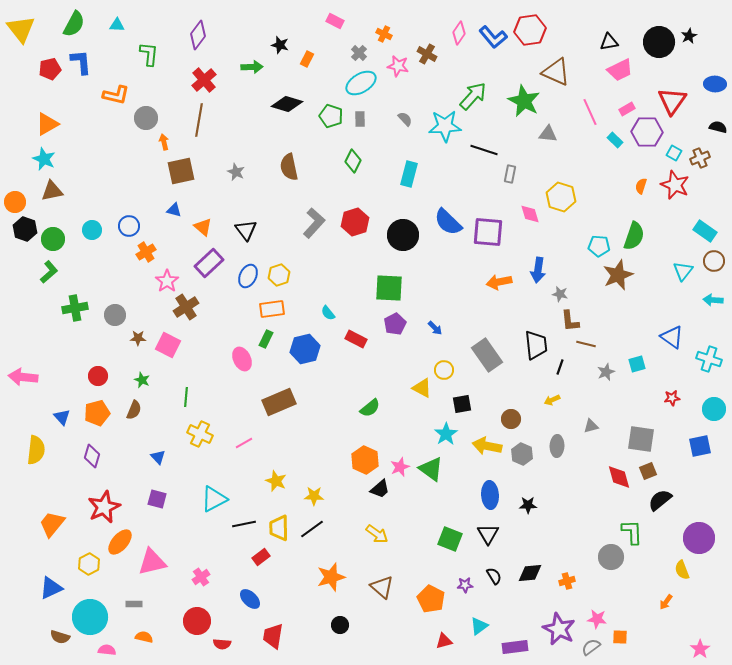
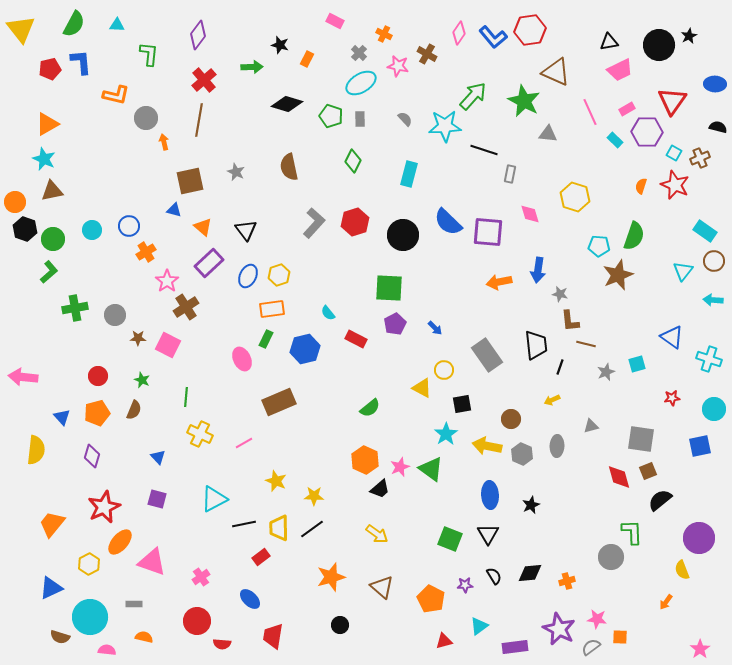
black circle at (659, 42): moved 3 px down
brown square at (181, 171): moved 9 px right, 10 px down
yellow hexagon at (561, 197): moved 14 px right
black star at (528, 505): moved 3 px right; rotated 24 degrees counterclockwise
pink triangle at (152, 562): rotated 32 degrees clockwise
